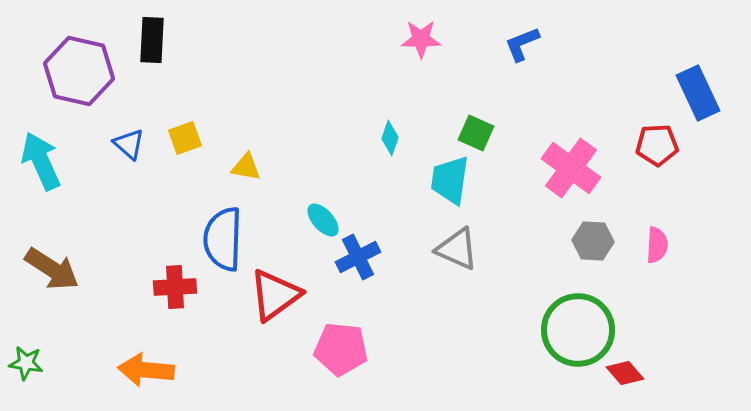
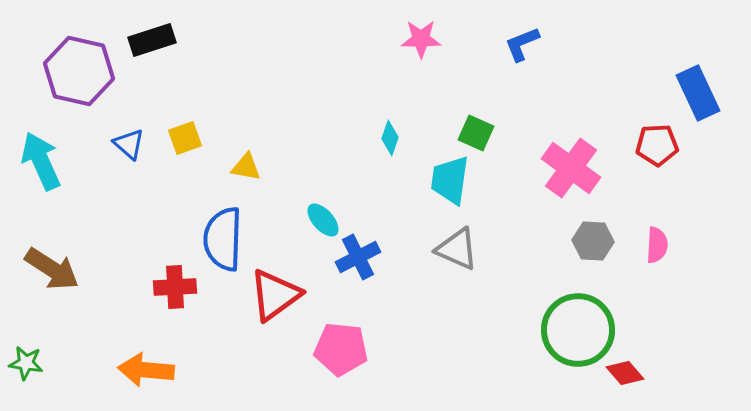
black rectangle: rotated 69 degrees clockwise
